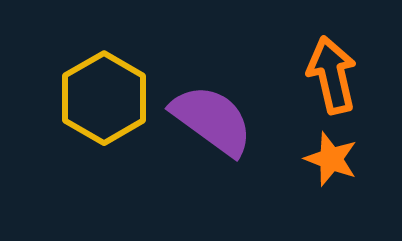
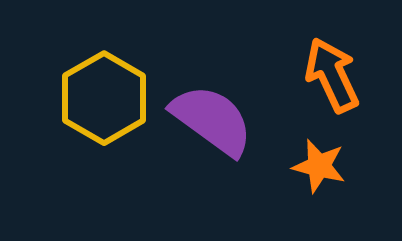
orange arrow: rotated 12 degrees counterclockwise
orange star: moved 12 px left, 7 px down; rotated 6 degrees counterclockwise
